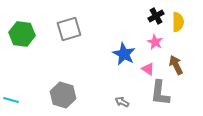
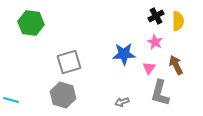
yellow semicircle: moved 1 px up
gray square: moved 33 px down
green hexagon: moved 9 px right, 11 px up
blue star: rotated 30 degrees counterclockwise
pink triangle: moved 1 px right, 1 px up; rotated 32 degrees clockwise
gray L-shape: rotated 8 degrees clockwise
gray arrow: rotated 48 degrees counterclockwise
